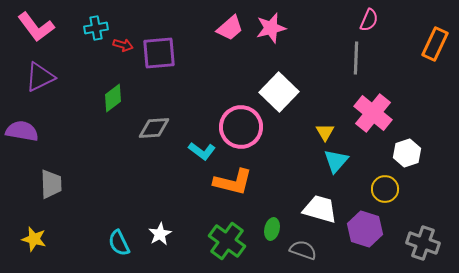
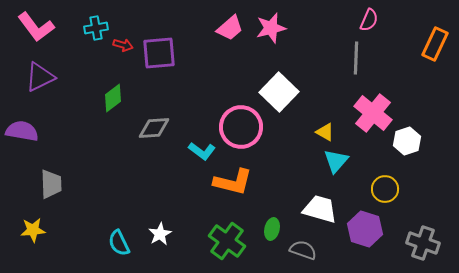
yellow triangle: rotated 30 degrees counterclockwise
white hexagon: moved 12 px up
yellow star: moved 1 px left, 9 px up; rotated 20 degrees counterclockwise
